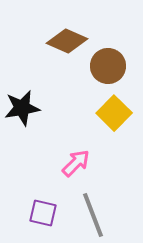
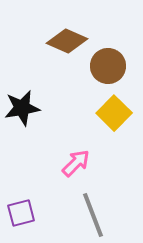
purple square: moved 22 px left; rotated 28 degrees counterclockwise
